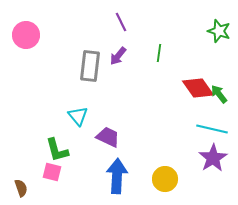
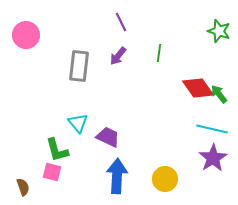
gray rectangle: moved 11 px left
cyan triangle: moved 7 px down
brown semicircle: moved 2 px right, 1 px up
